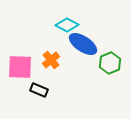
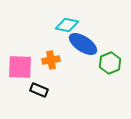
cyan diamond: rotated 15 degrees counterclockwise
orange cross: rotated 30 degrees clockwise
